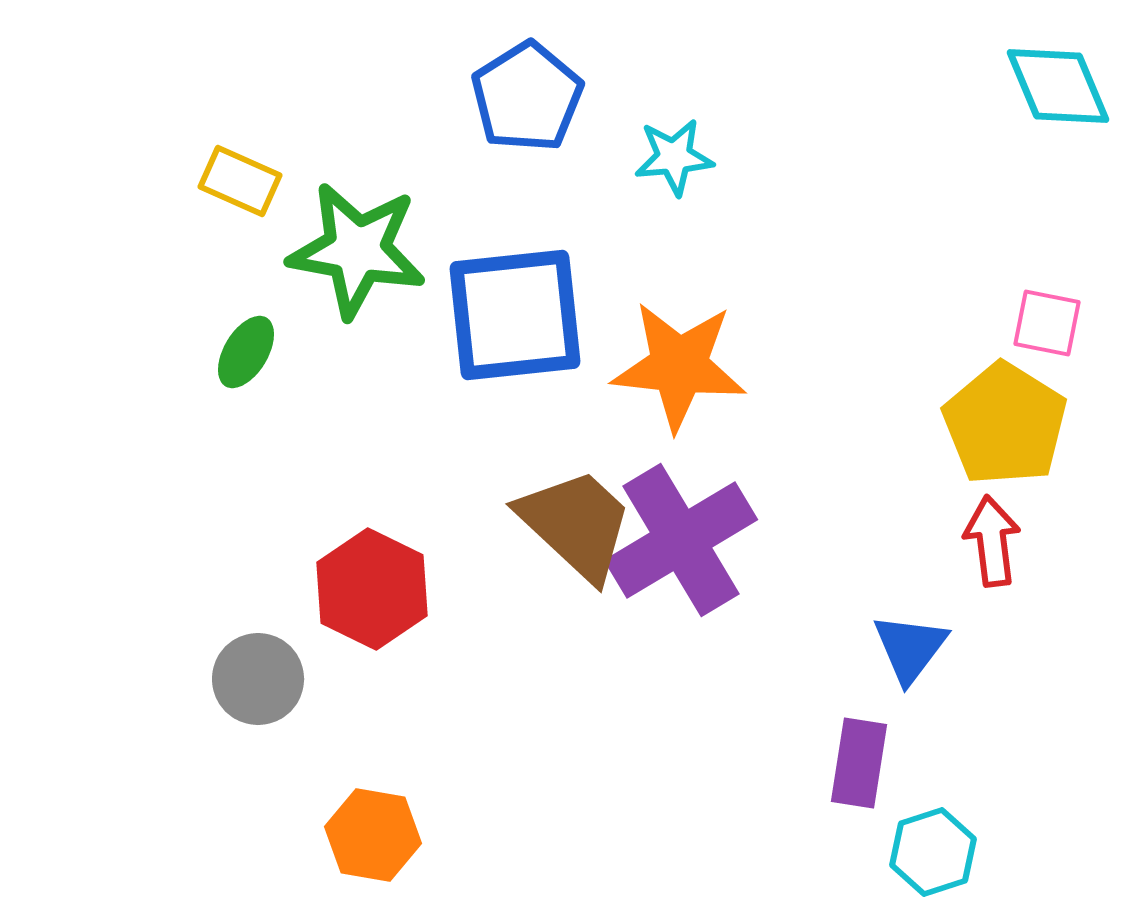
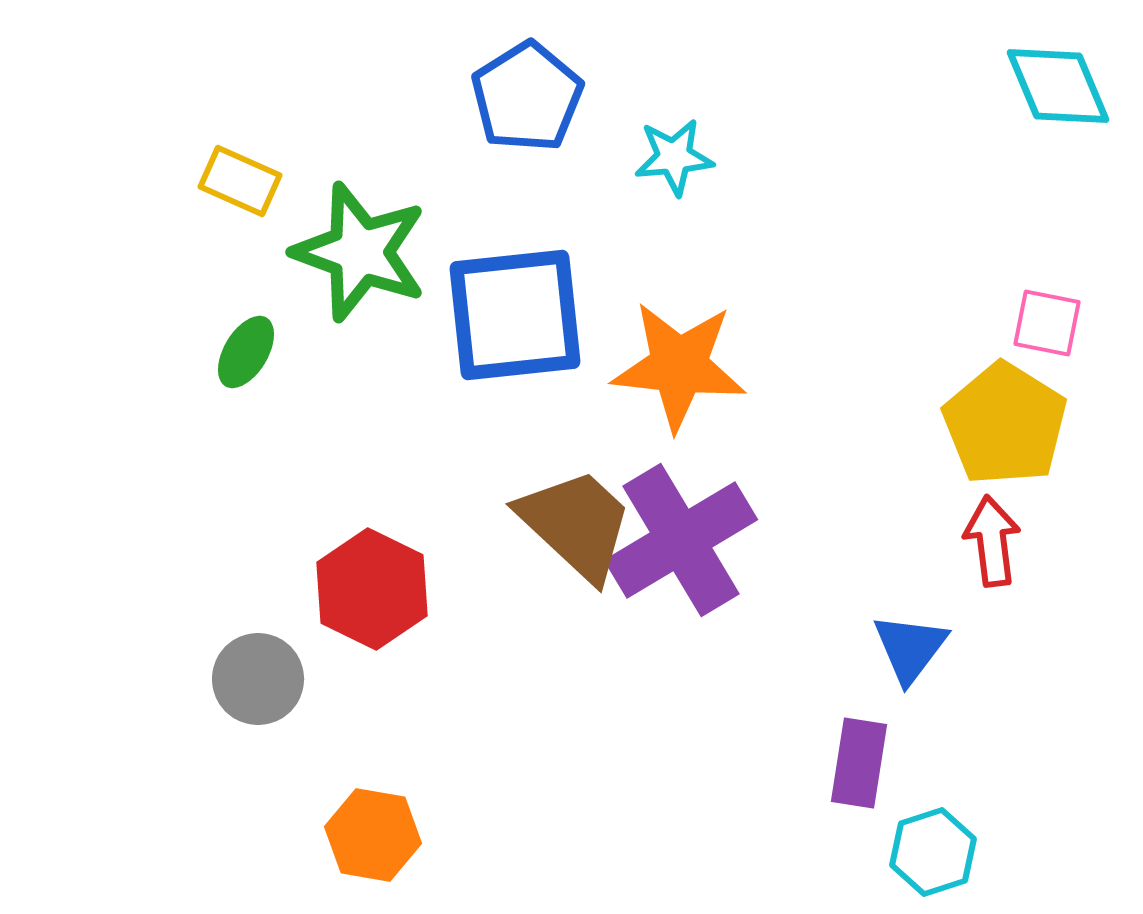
green star: moved 3 px right, 2 px down; rotated 10 degrees clockwise
